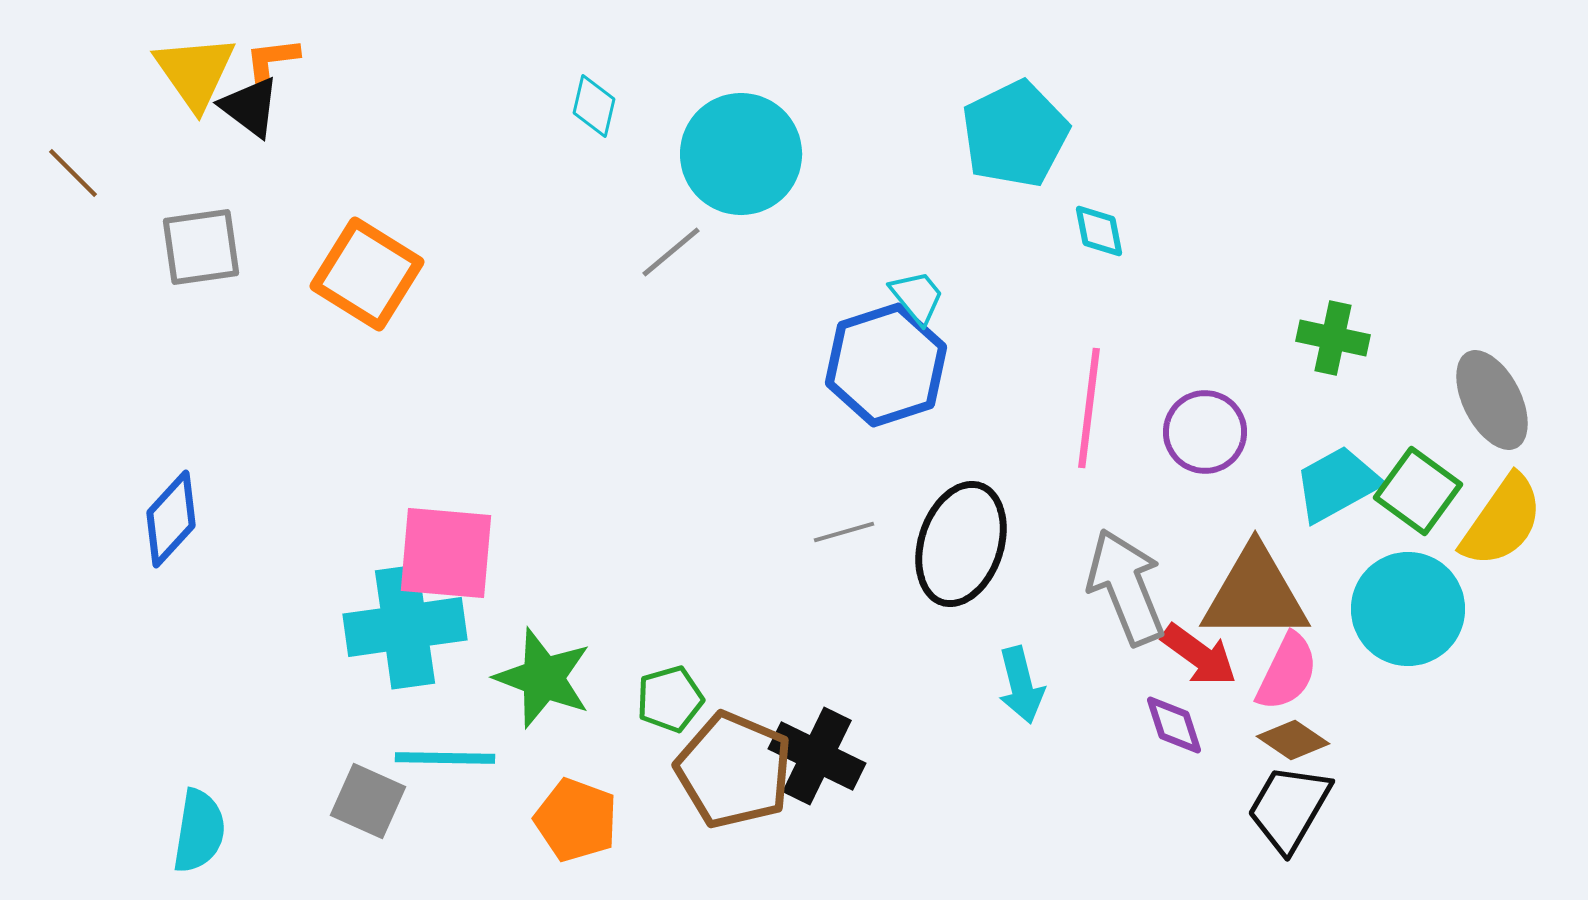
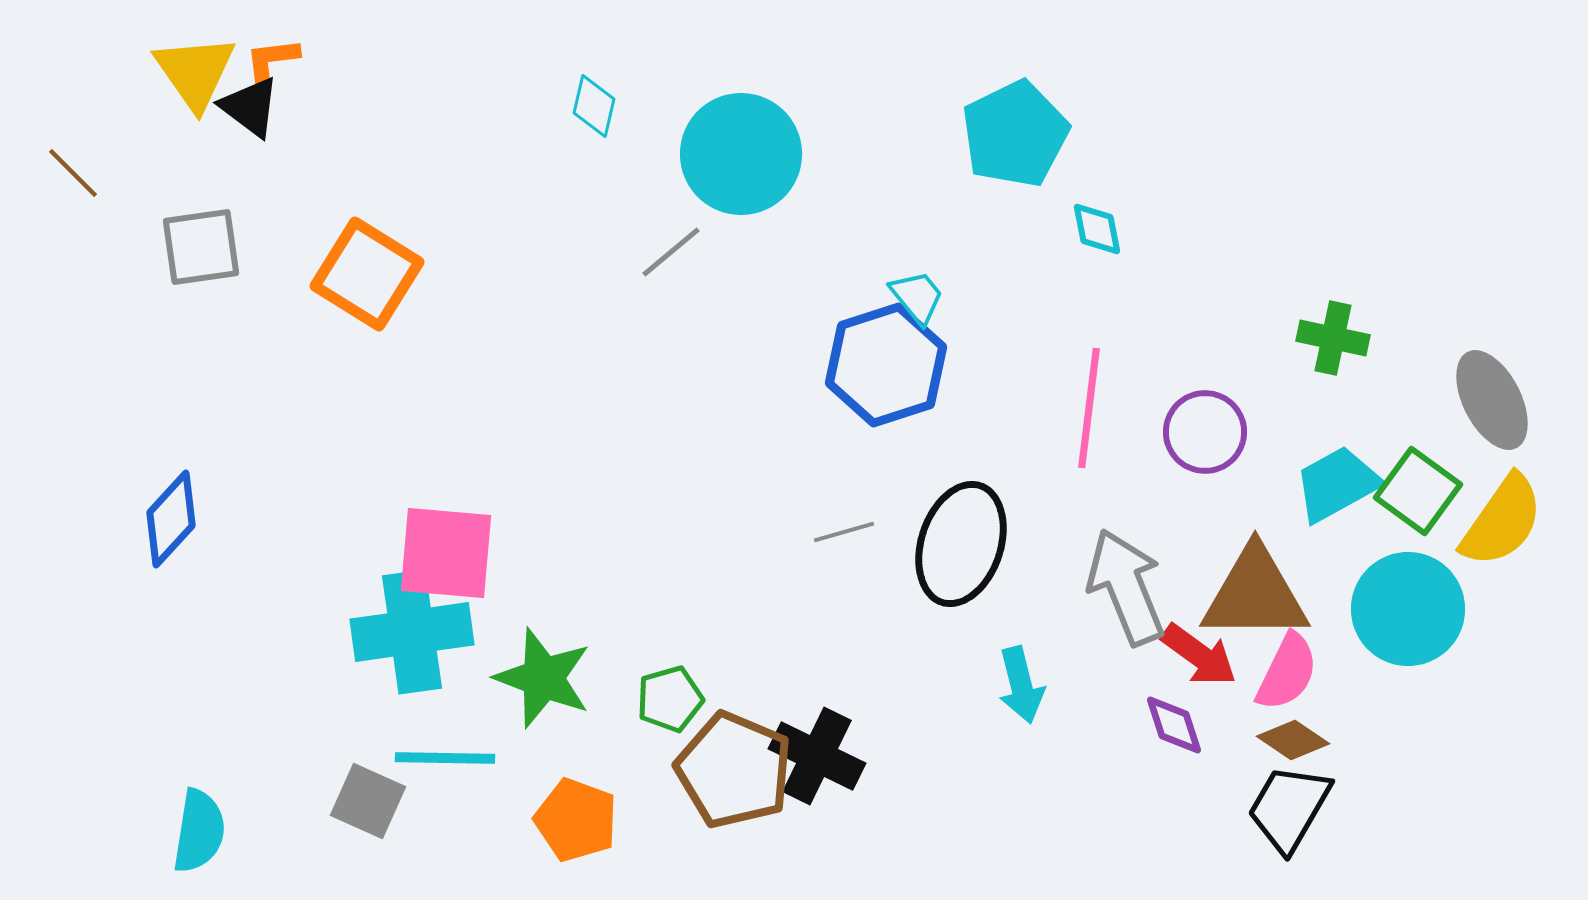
cyan diamond at (1099, 231): moved 2 px left, 2 px up
cyan cross at (405, 627): moved 7 px right, 5 px down
